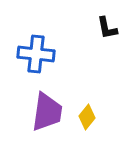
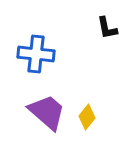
purple trapezoid: rotated 57 degrees counterclockwise
